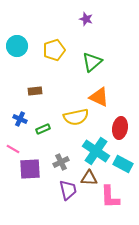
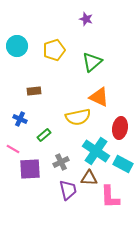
brown rectangle: moved 1 px left
yellow semicircle: moved 2 px right
green rectangle: moved 1 px right, 6 px down; rotated 16 degrees counterclockwise
